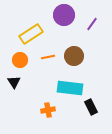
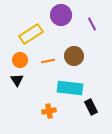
purple circle: moved 3 px left
purple line: rotated 64 degrees counterclockwise
orange line: moved 4 px down
black triangle: moved 3 px right, 2 px up
orange cross: moved 1 px right, 1 px down
